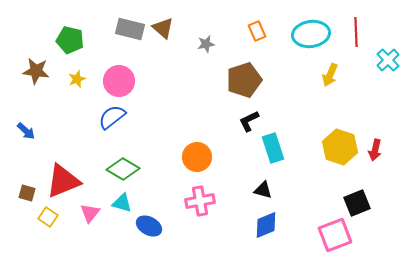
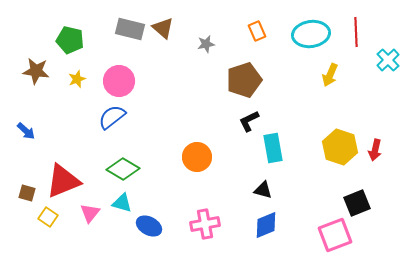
cyan rectangle: rotated 8 degrees clockwise
pink cross: moved 5 px right, 23 px down
